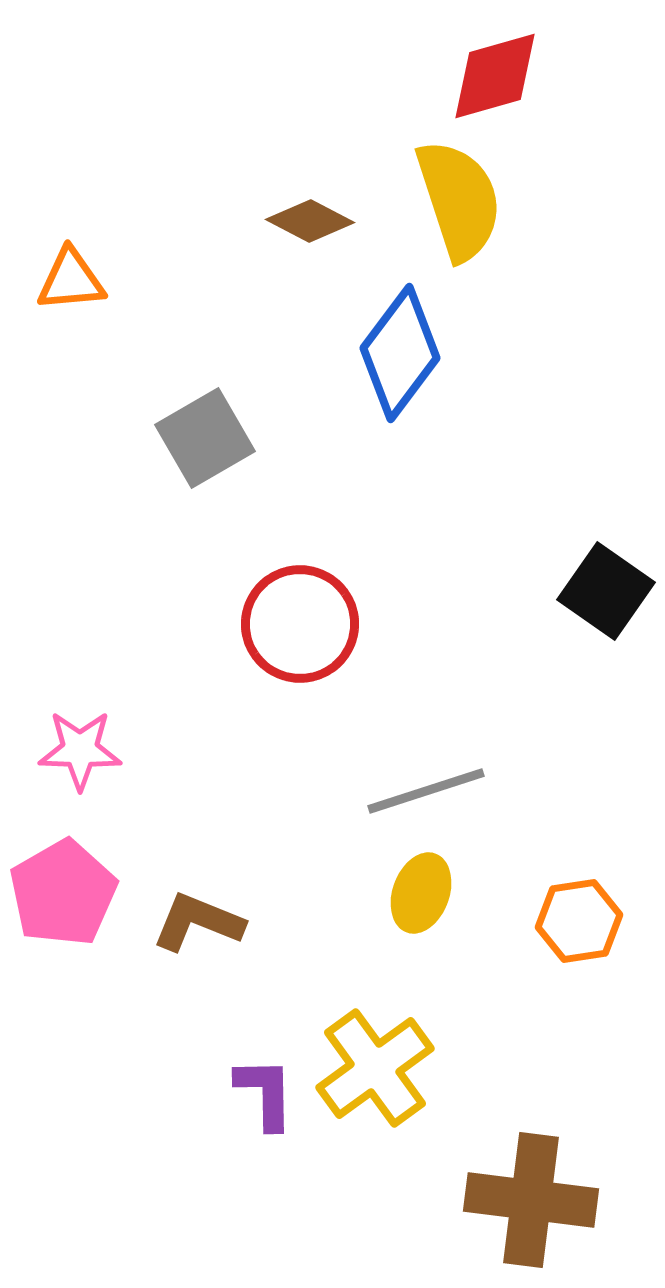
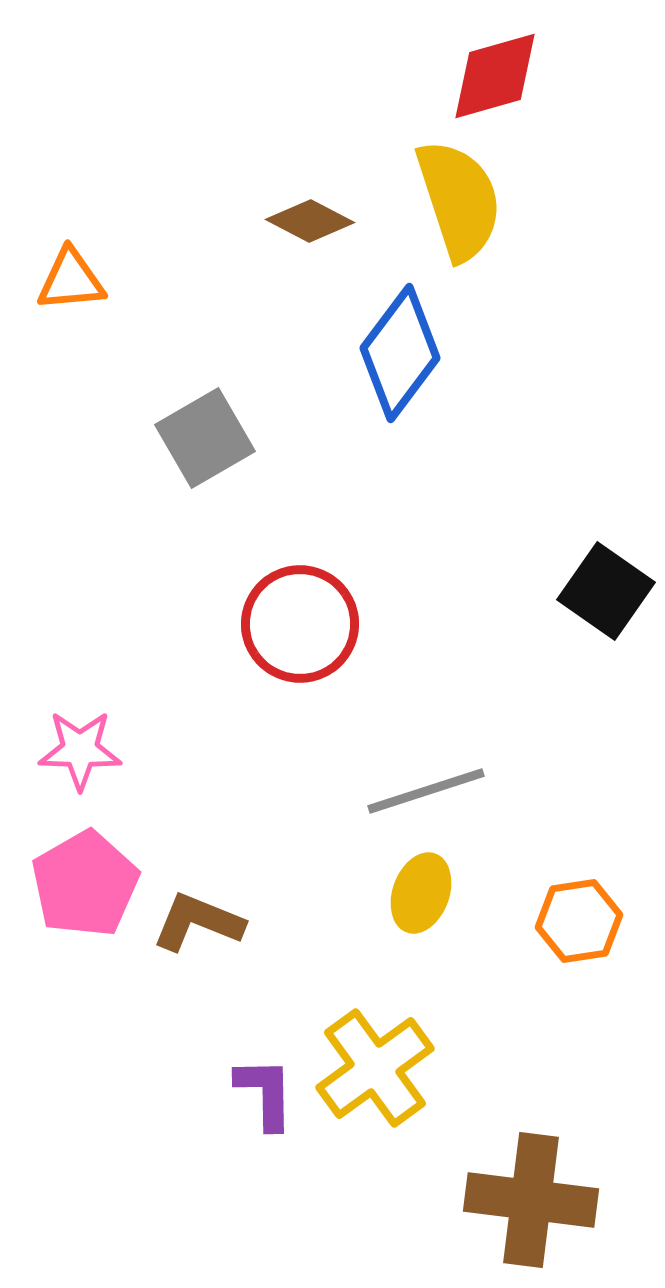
pink pentagon: moved 22 px right, 9 px up
